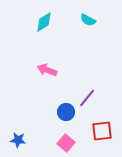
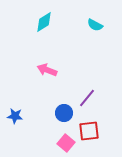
cyan semicircle: moved 7 px right, 5 px down
blue circle: moved 2 px left, 1 px down
red square: moved 13 px left
blue star: moved 3 px left, 24 px up
